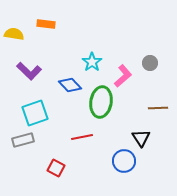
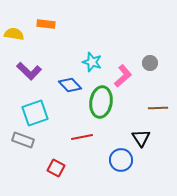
cyan star: rotated 18 degrees counterclockwise
gray rectangle: rotated 35 degrees clockwise
blue circle: moved 3 px left, 1 px up
